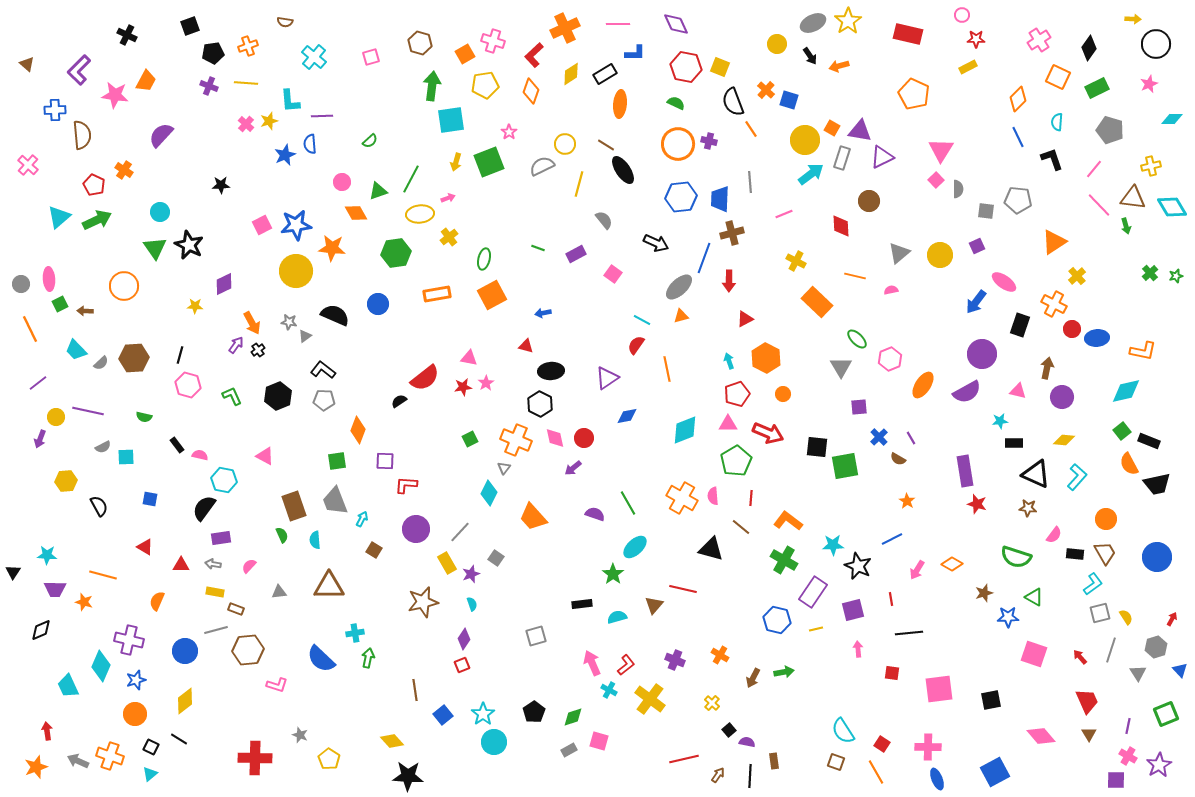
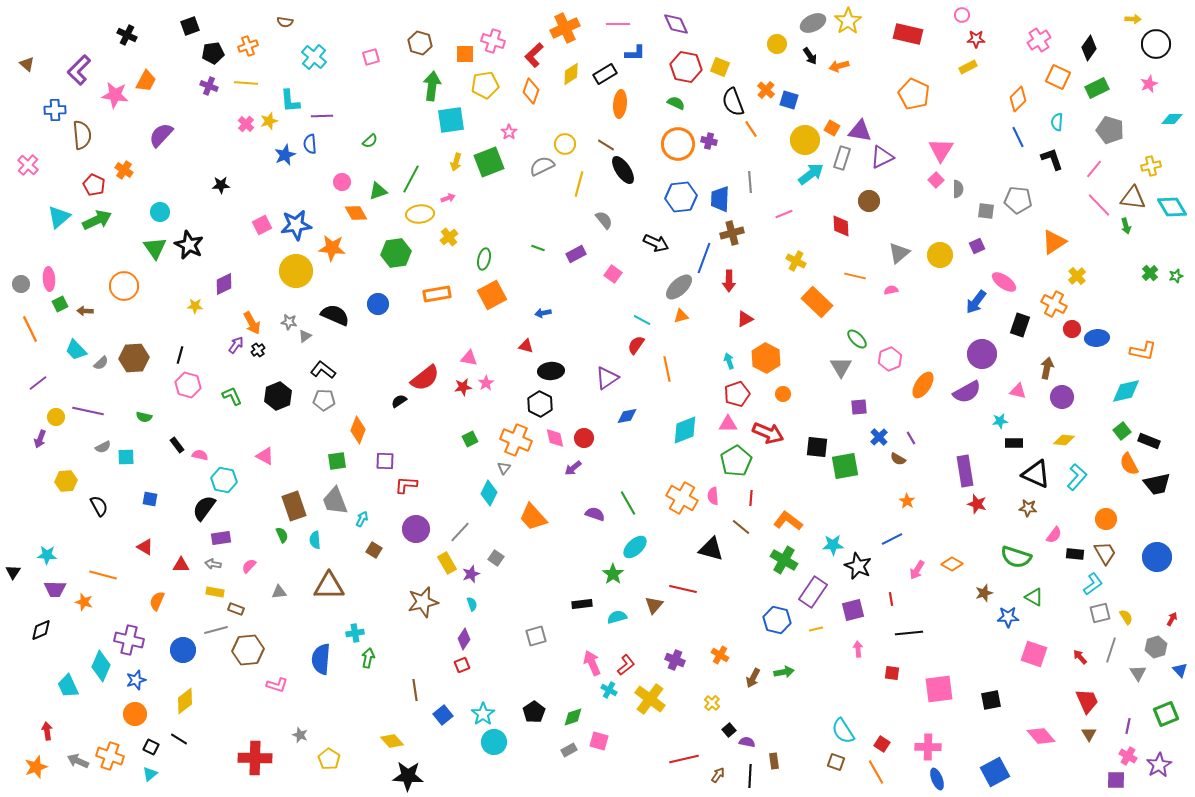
orange square at (465, 54): rotated 30 degrees clockwise
blue circle at (185, 651): moved 2 px left, 1 px up
blue semicircle at (321, 659): rotated 52 degrees clockwise
